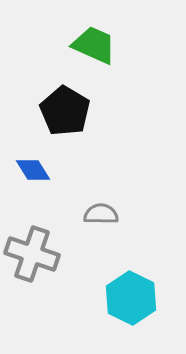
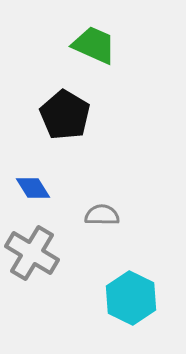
black pentagon: moved 4 px down
blue diamond: moved 18 px down
gray semicircle: moved 1 px right, 1 px down
gray cross: moved 1 px up; rotated 12 degrees clockwise
